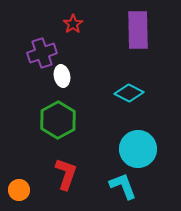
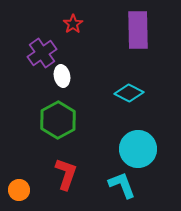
purple cross: rotated 16 degrees counterclockwise
cyan L-shape: moved 1 px left, 1 px up
